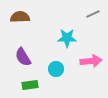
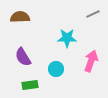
pink arrow: rotated 65 degrees counterclockwise
